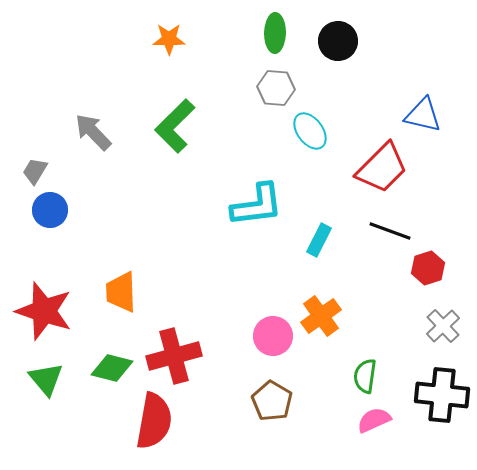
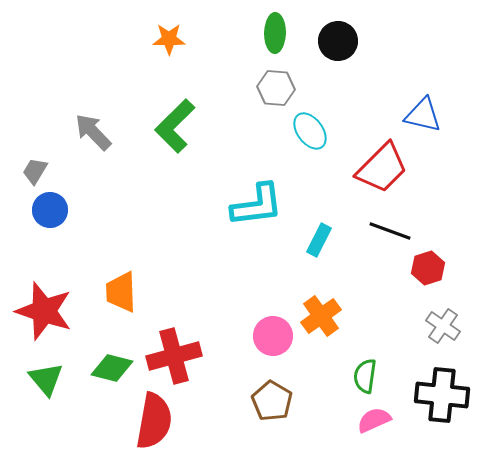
gray cross: rotated 12 degrees counterclockwise
